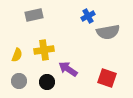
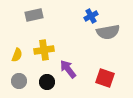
blue cross: moved 3 px right
purple arrow: rotated 18 degrees clockwise
red square: moved 2 px left
